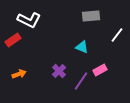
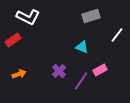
gray rectangle: rotated 12 degrees counterclockwise
white L-shape: moved 1 px left, 3 px up
